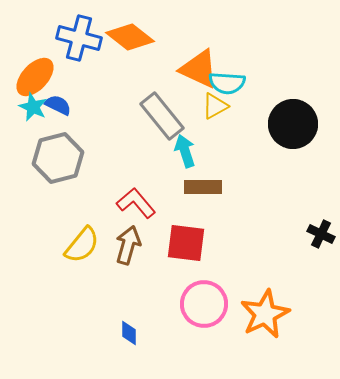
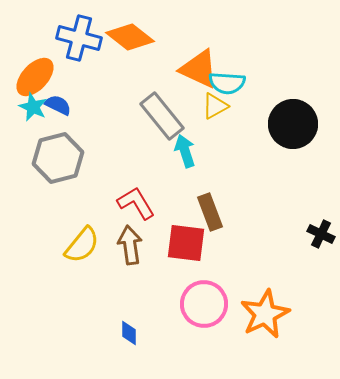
brown rectangle: moved 7 px right, 25 px down; rotated 69 degrees clockwise
red L-shape: rotated 9 degrees clockwise
brown arrow: moved 2 px right; rotated 24 degrees counterclockwise
